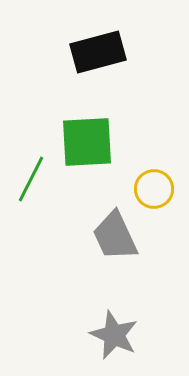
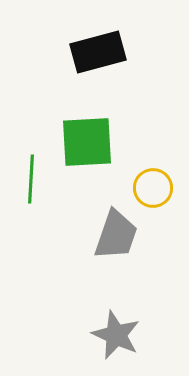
green line: rotated 24 degrees counterclockwise
yellow circle: moved 1 px left, 1 px up
gray trapezoid: moved 1 px right, 1 px up; rotated 136 degrees counterclockwise
gray star: moved 2 px right
